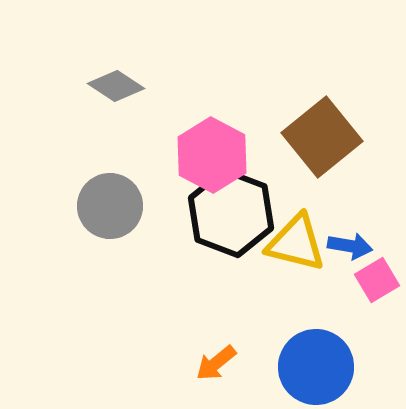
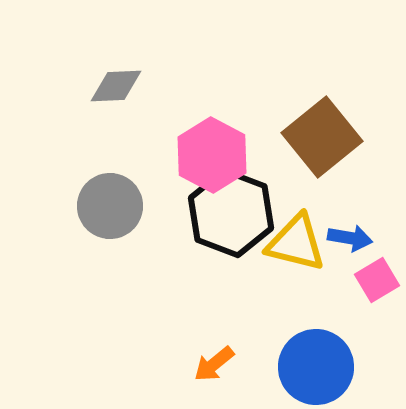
gray diamond: rotated 36 degrees counterclockwise
blue arrow: moved 8 px up
orange arrow: moved 2 px left, 1 px down
